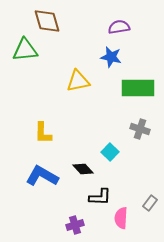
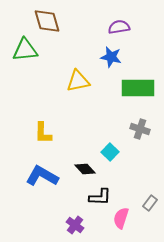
black diamond: moved 2 px right
pink semicircle: rotated 15 degrees clockwise
purple cross: rotated 36 degrees counterclockwise
